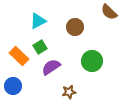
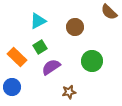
orange rectangle: moved 2 px left, 1 px down
blue circle: moved 1 px left, 1 px down
